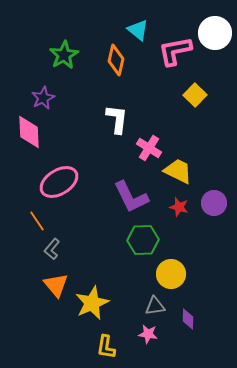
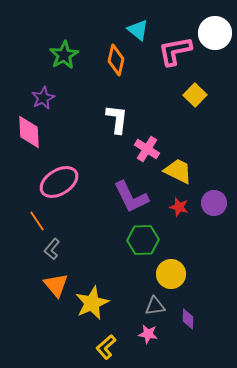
pink cross: moved 2 px left, 1 px down
yellow L-shape: rotated 40 degrees clockwise
